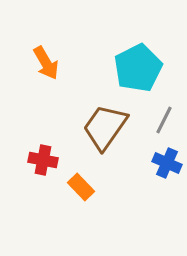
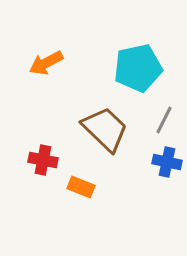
orange arrow: rotated 92 degrees clockwise
cyan pentagon: rotated 15 degrees clockwise
brown trapezoid: moved 2 px down; rotated 99 degrees clockwise
blue cross: moved 1 px up; rotated 12 degrees counterclockwise
orange rectangle: rotated 24 degrees counterclockwise
